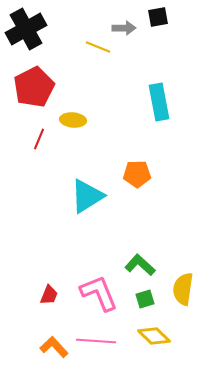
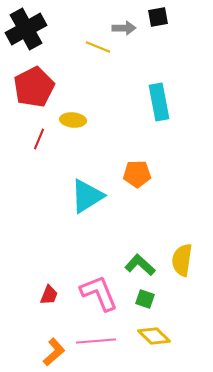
yellow semicircle: moved 1 px left, 29 px up
green square: rotated 36 degrees clockwise
pink line: rotated 9 degrees counterclockwise
orange L-shape: moved 5 px down; rotated 92 degrees clockwise
